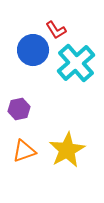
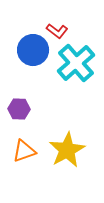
red L-shape: moved 1 px right, 1 px down; rotated 20 degrees counterclockwise
purple hexagon: rotated 15 degrees clockwise
